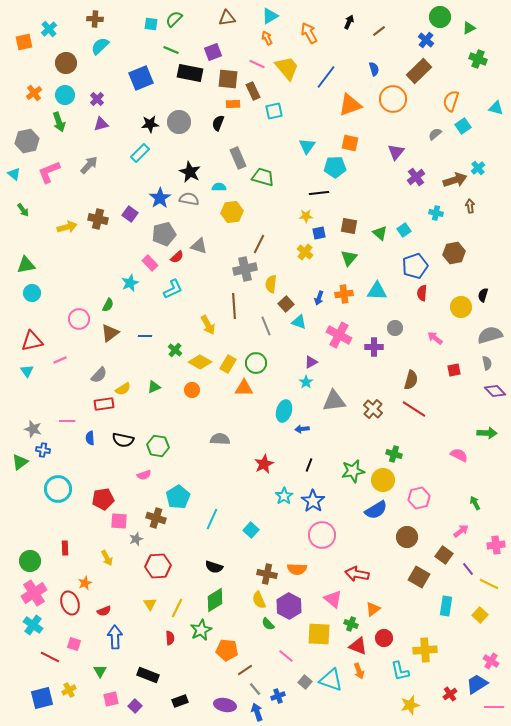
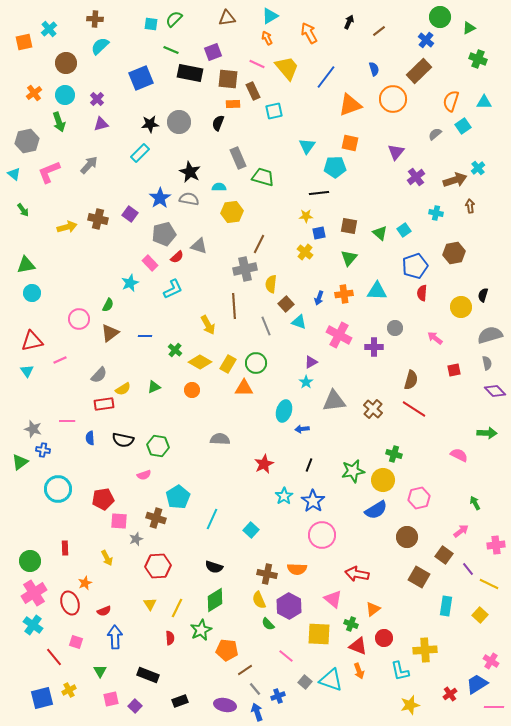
cyan triangle at (496, 108): moved 12 px left, 6 px up; rotated 14 degrees counterclockwise
pink square at (74, 644): moved 2 px right, 2 px up
red line at (50, 657): moved 4 px right; rotated 24 degrees clockwise
